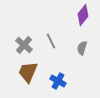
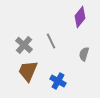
purple diamond: moved 3 px left, 2 px down
gray semicircle: moved 2 px right, 6 px down
brown trapezoid: moved 1 px up
